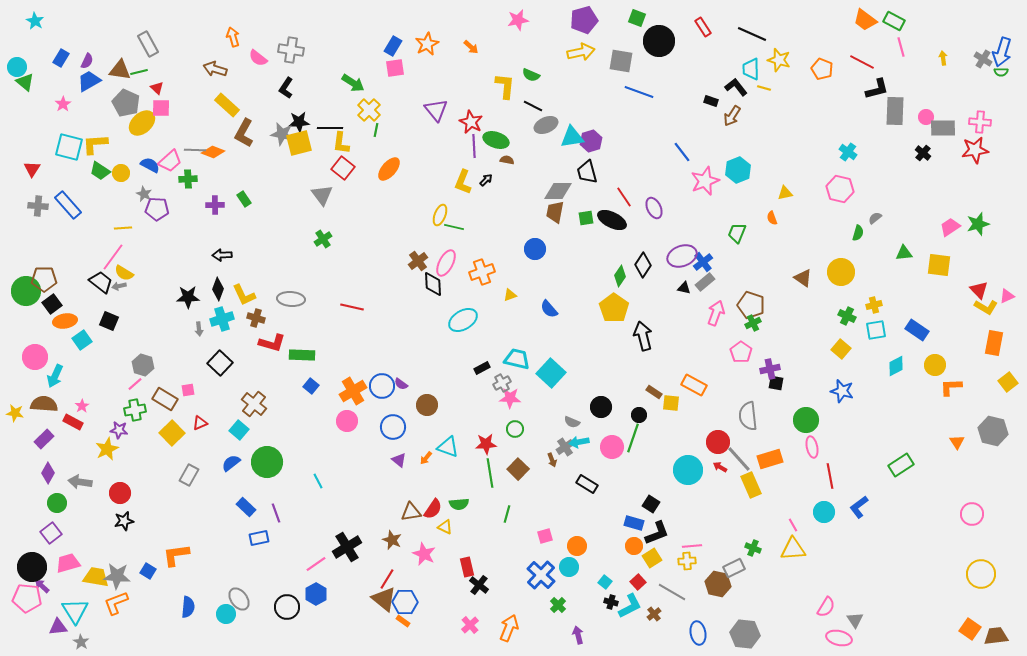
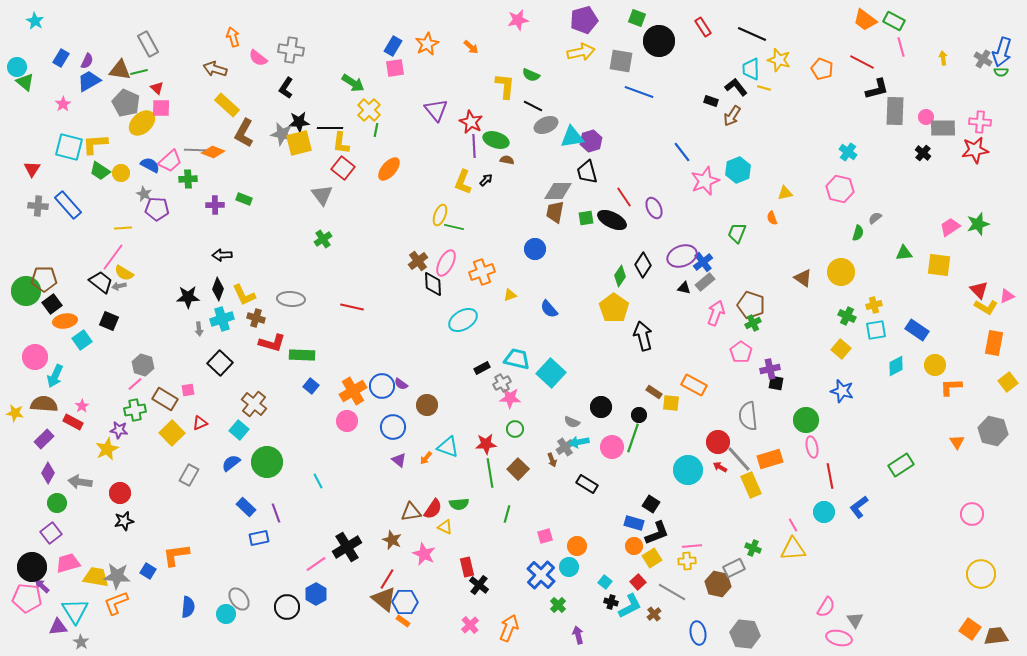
green rectangle at (244, 199): rotated 35 degrees counterclockwise
